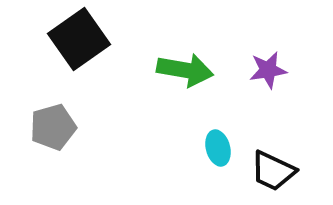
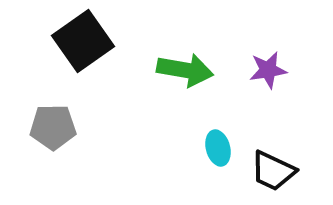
black square: moved 4 px right, 2 px down
gray pentagon: rotated 15 degrees clockwise
